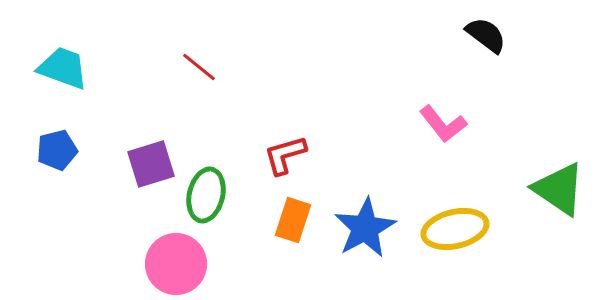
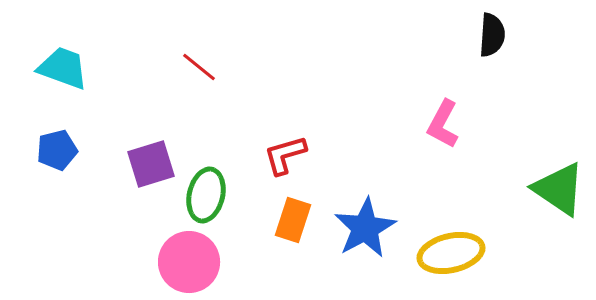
black semicircle: moved 6 px right; rotated 57 degrees clockwise
pink L-shape: rotated 66 degrees clockwise
yellow ellipse: moved 4 px left, 24 px down
pink circle: moved 13 px right, 2 px up
